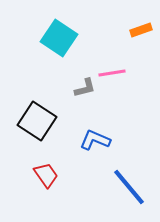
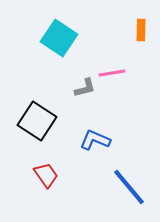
orange rectangle: rotated 70 degrees counterclockwise
